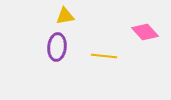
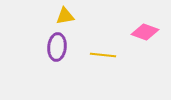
pink diamond: rotated 28 degrees counterclockwise
yellow line: moved 1 px left, 1 px up
